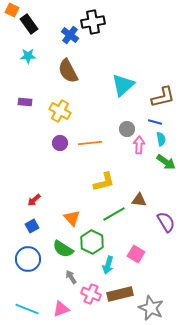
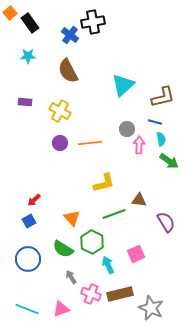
orange square: moved 2 px left, 3 px down; rotated 24 degrees clockwise
black rectangle: moved 1 px right, 1 px up
green arrow: moved 3 px right, 1 px up
yellow L-shape: moved 1 px down
green line: rotated 10 degrees clockwise
blue square: moved 3 px left, 5 px up
pink square: rotated 36 degrees clockwise
cyan arrow: rotated 138 degrees clockwise
